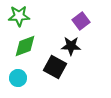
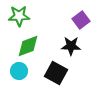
purple square: moved 1 px up
green diamond: moved 3 px right
black square: moved 1 px right, 6 px down
cyan circle: moved 1 px right, 7 px up
